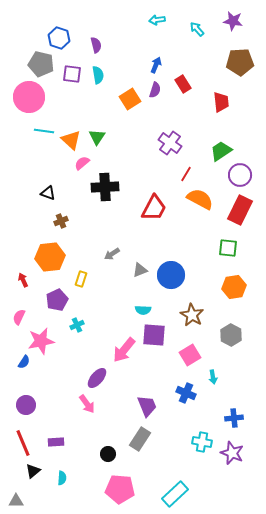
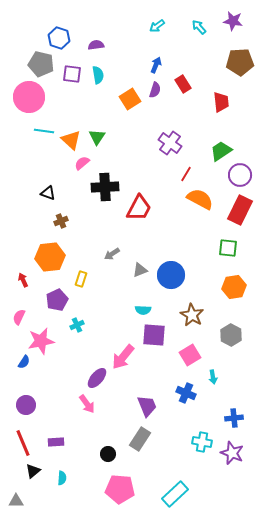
cyan arrow at (157, 20): moved 6 px down; rotated 28 degrees counterclockwise
cyan arrow at (197, 29): moved 2 px right, 2 px up
purple semicircle at (96, 45): rotated 84 degrees counterclockwise
red trapezoid at (154, 208): moved 15 px left
pink arrow at (124, 350): moved 1 px left, 7 px down
